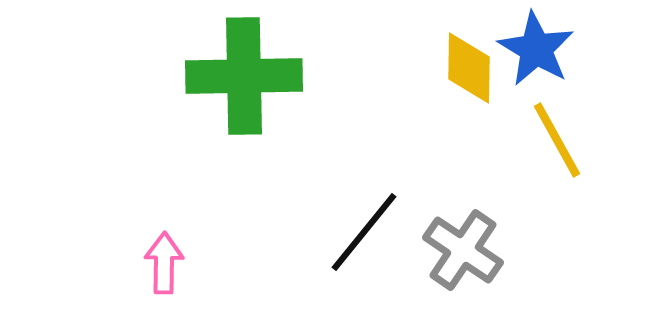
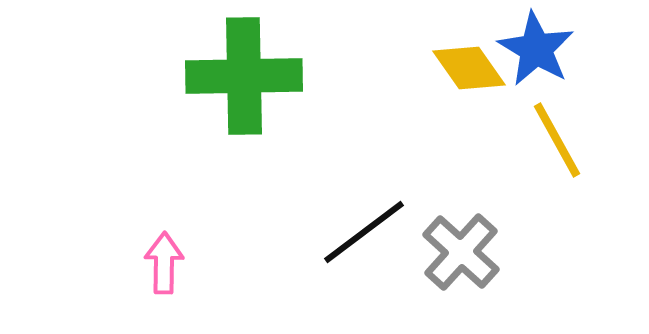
yellow diamond: rotated 36 degrees counterclockwise
black line: rotated 14 degrees clockwise
gray cross: moved 2 px left, 2 px down; rotated 8 degrees clockwise
